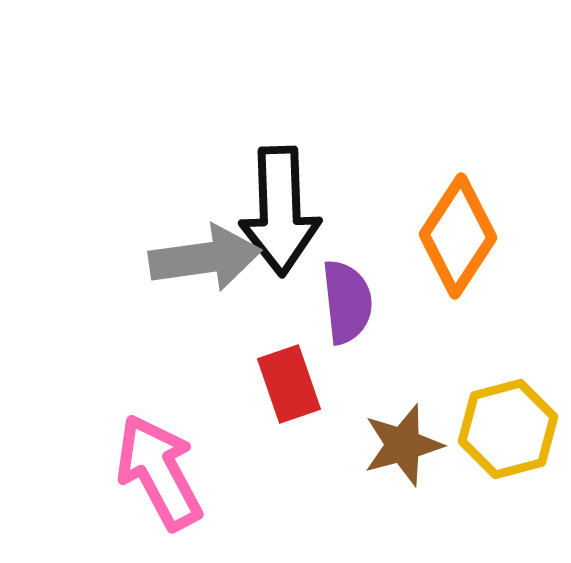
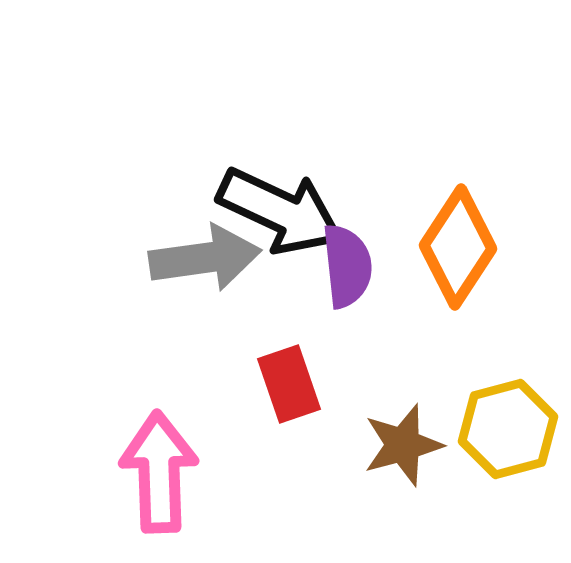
black arrow: rotated 63 degrees counterclockwise
orange diamond: moved 11 px down
purple semicircle: moved 36 px up
pink arrow: rotated 26 degrees clockwise
